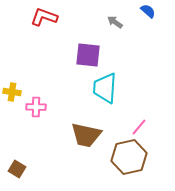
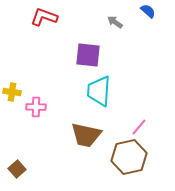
cyan trapezoid: moved 6 px left, 3 px down
brown square: rotated 18 degrees clockwise
